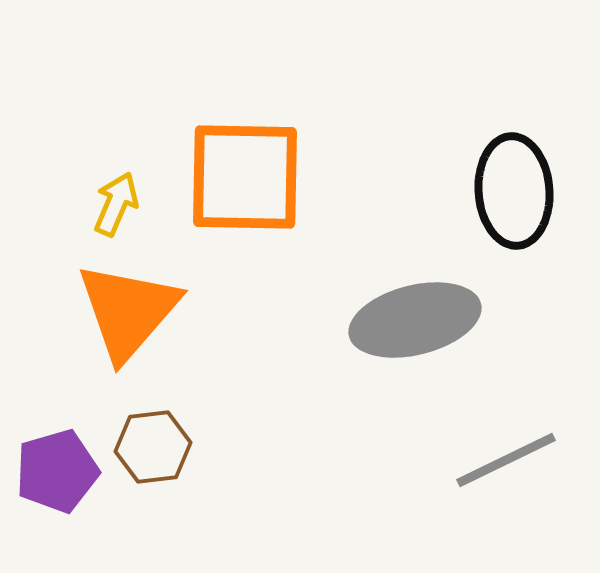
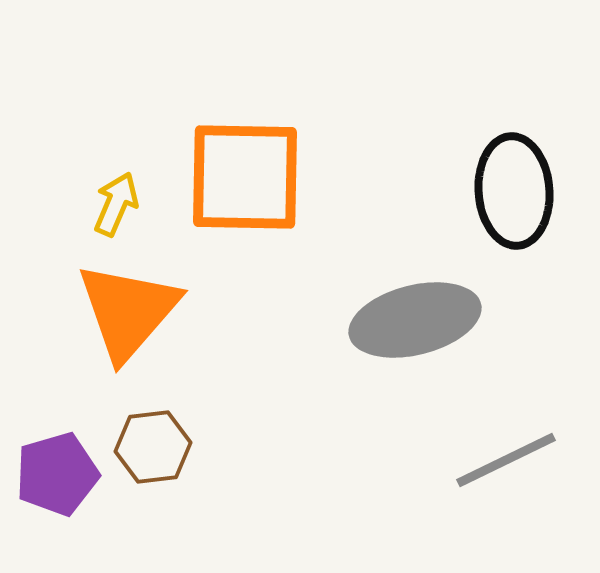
purple pentagon: moved 3 px down
